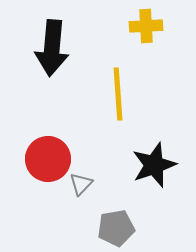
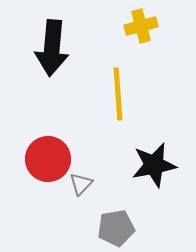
yellow cross: moved 5 px left; rotated 12 degrees counterclockwise
black star: rotated 9 degrees clockwise
